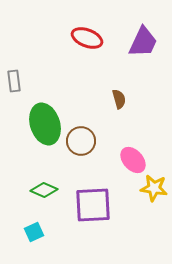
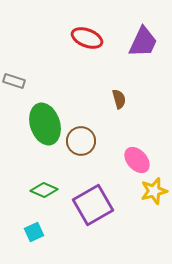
gray rectangle: rotated 65 degrees counterclockwise
pink ellipse: moved 4 px right
yellow star: moved 3 px down; rotated 24 degrees counterclockwise
purple square: rotated 27 degrees counterclockwise
